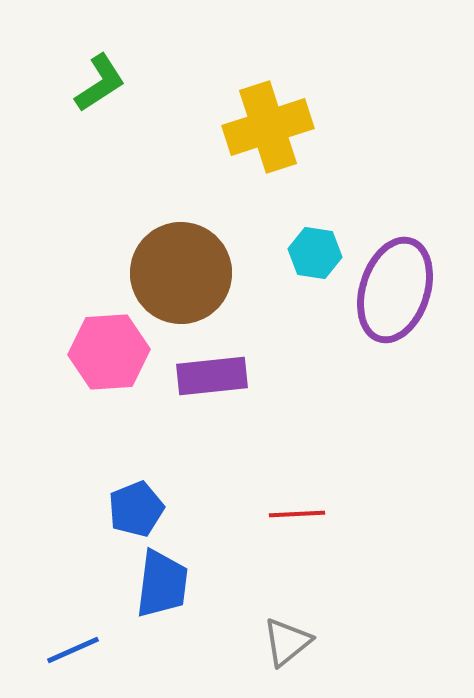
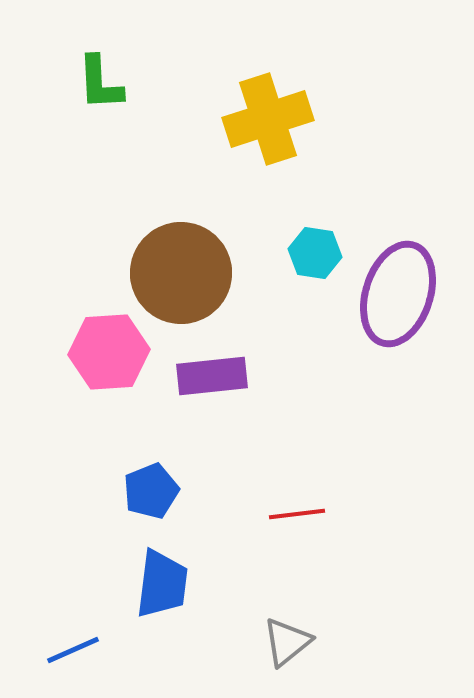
green L-shape: rotated 120 degrees clockwise
yellow cross: moved 8 px up
purple ellipse: moved 3 px right, 4 px down
blue pentagon: moved 15 px right, 18 px up
red line: rotated 4 degrees counterclockwise
